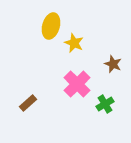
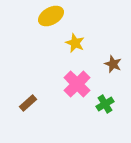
yellow ellipse: moved 10 px up; rotated 45 degrees clockwise
yellow star: moved 1 px right
